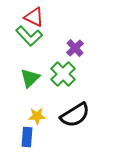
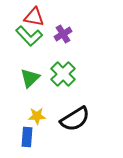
red triangle: rotated 15 degrees counterclockwise
purple cross: moved 12 px left, 14 px up; rotated 12 degrees clockwise
black semicircle: moved 4 px down
